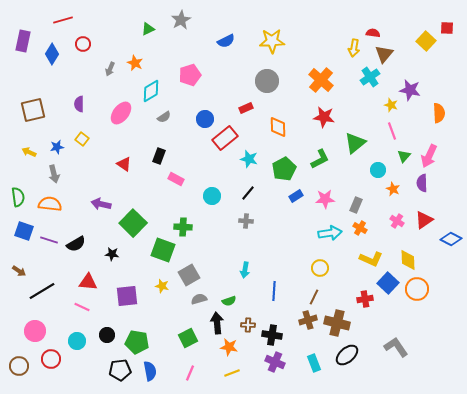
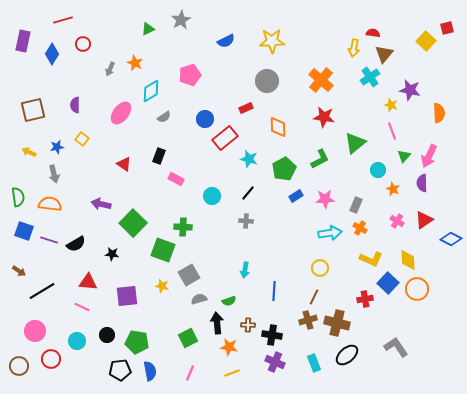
red square at (447, 28): rotated 16 degrees counterclockwise
purple semicircle at (79, 104): moved 4 px left, 1 px down
